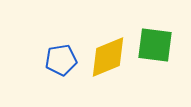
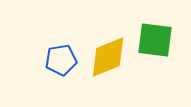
green square: moved 5 px up
